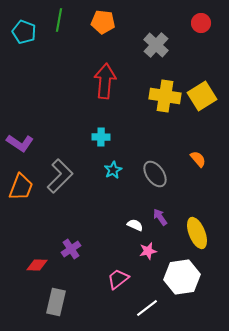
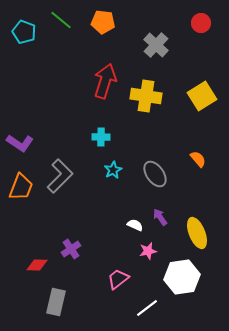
green line: moved 2 px right; rotated 60 degrees counterclockwise
red arrow: rotated 12 degrees clockwise
yellow cross: moved 19 px left
